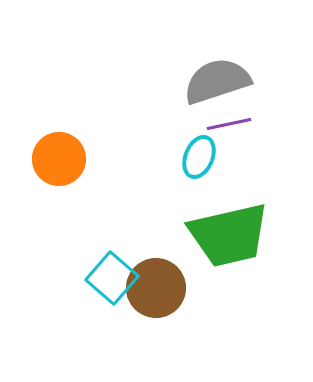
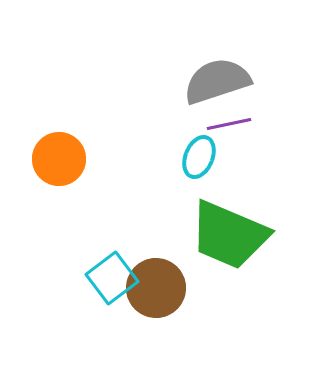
green trapezoid: rotated 36 degrees clockwise
cyan square: rotated 12 degrees clockwise
